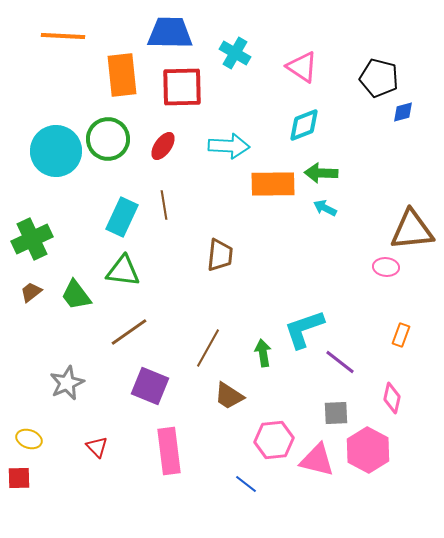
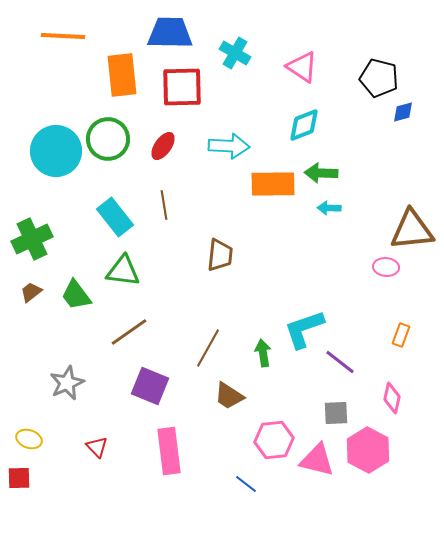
cyan arrow at (325, 208): moved 4 px right; rotated 25 degrees counterclockwise
cyan rectangle at (122, 217): moved 7 px left; rotated 63 degrees counterclockwise
